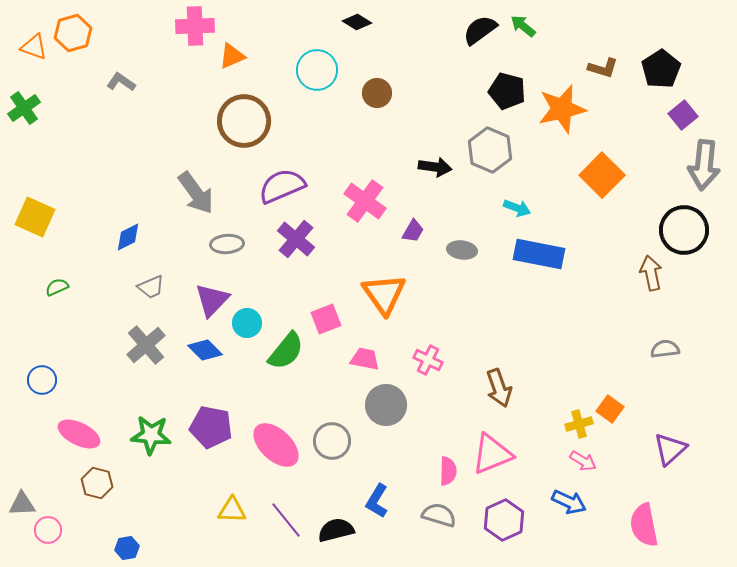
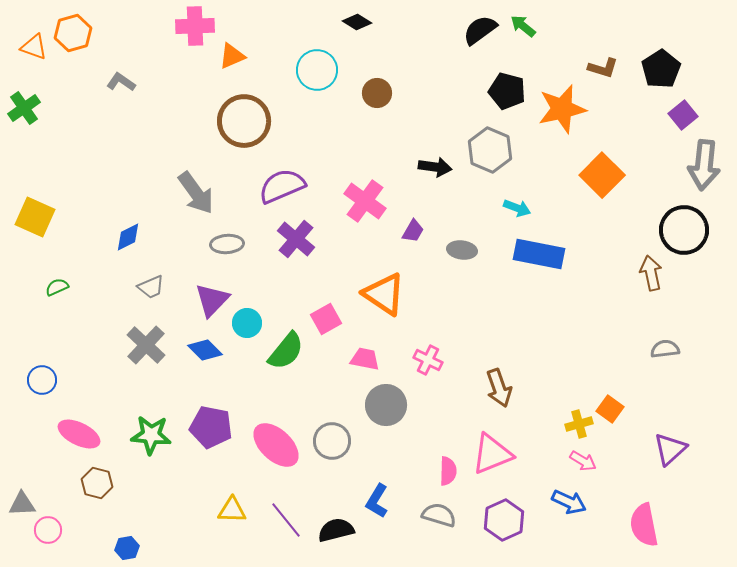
orange triangle at (384, 294): rotated 21 degrees counterclockwise
pink square at (326, 319): rotated 8 degrees counterclockwise
gray cross at (146, 345): rotated 6 degrees counterclockwise
